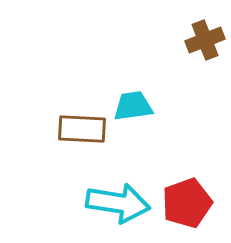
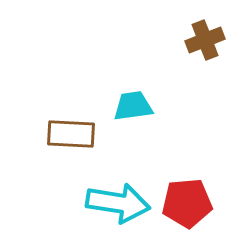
brown rectangle: moved 11 px left, 5 px down
red pentagon: rotated 15 degrees clockwise
